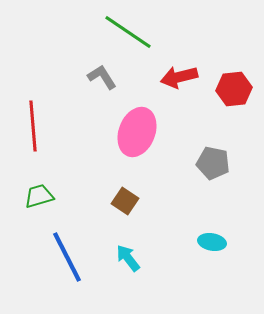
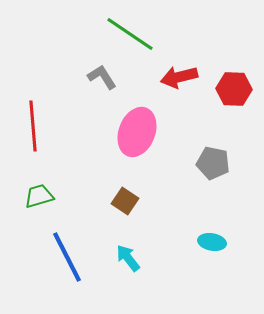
green line: moved 2 px right, 2 px down
red hexagon: rotated 8 degrees clockwise
